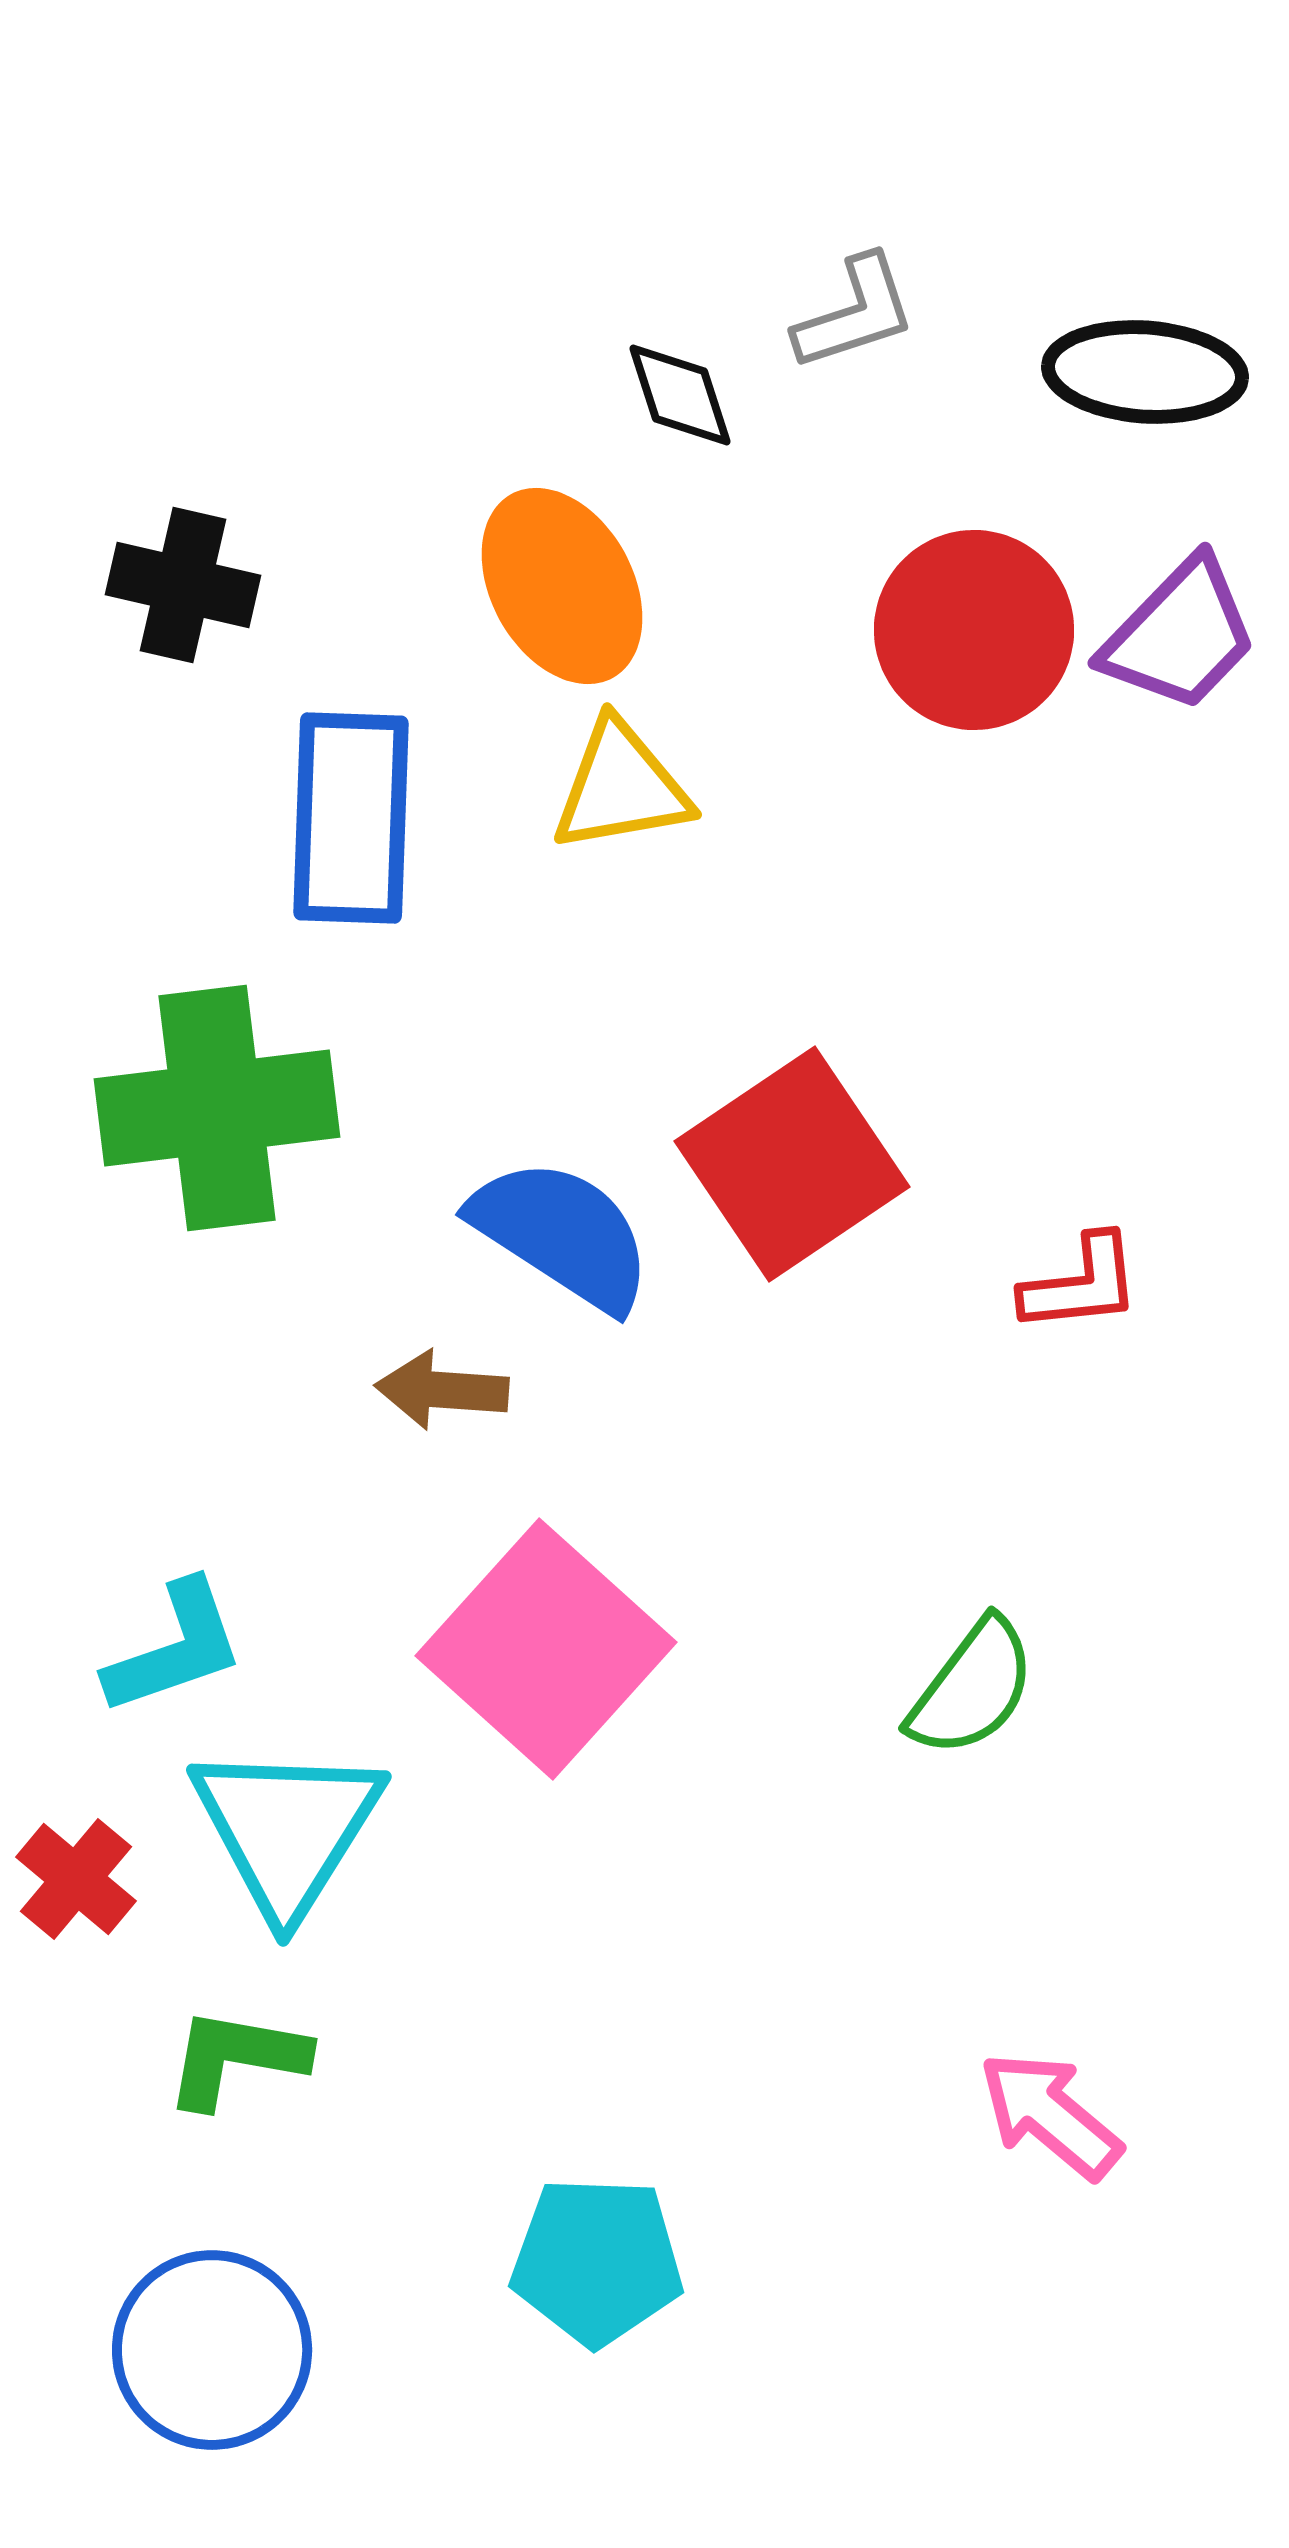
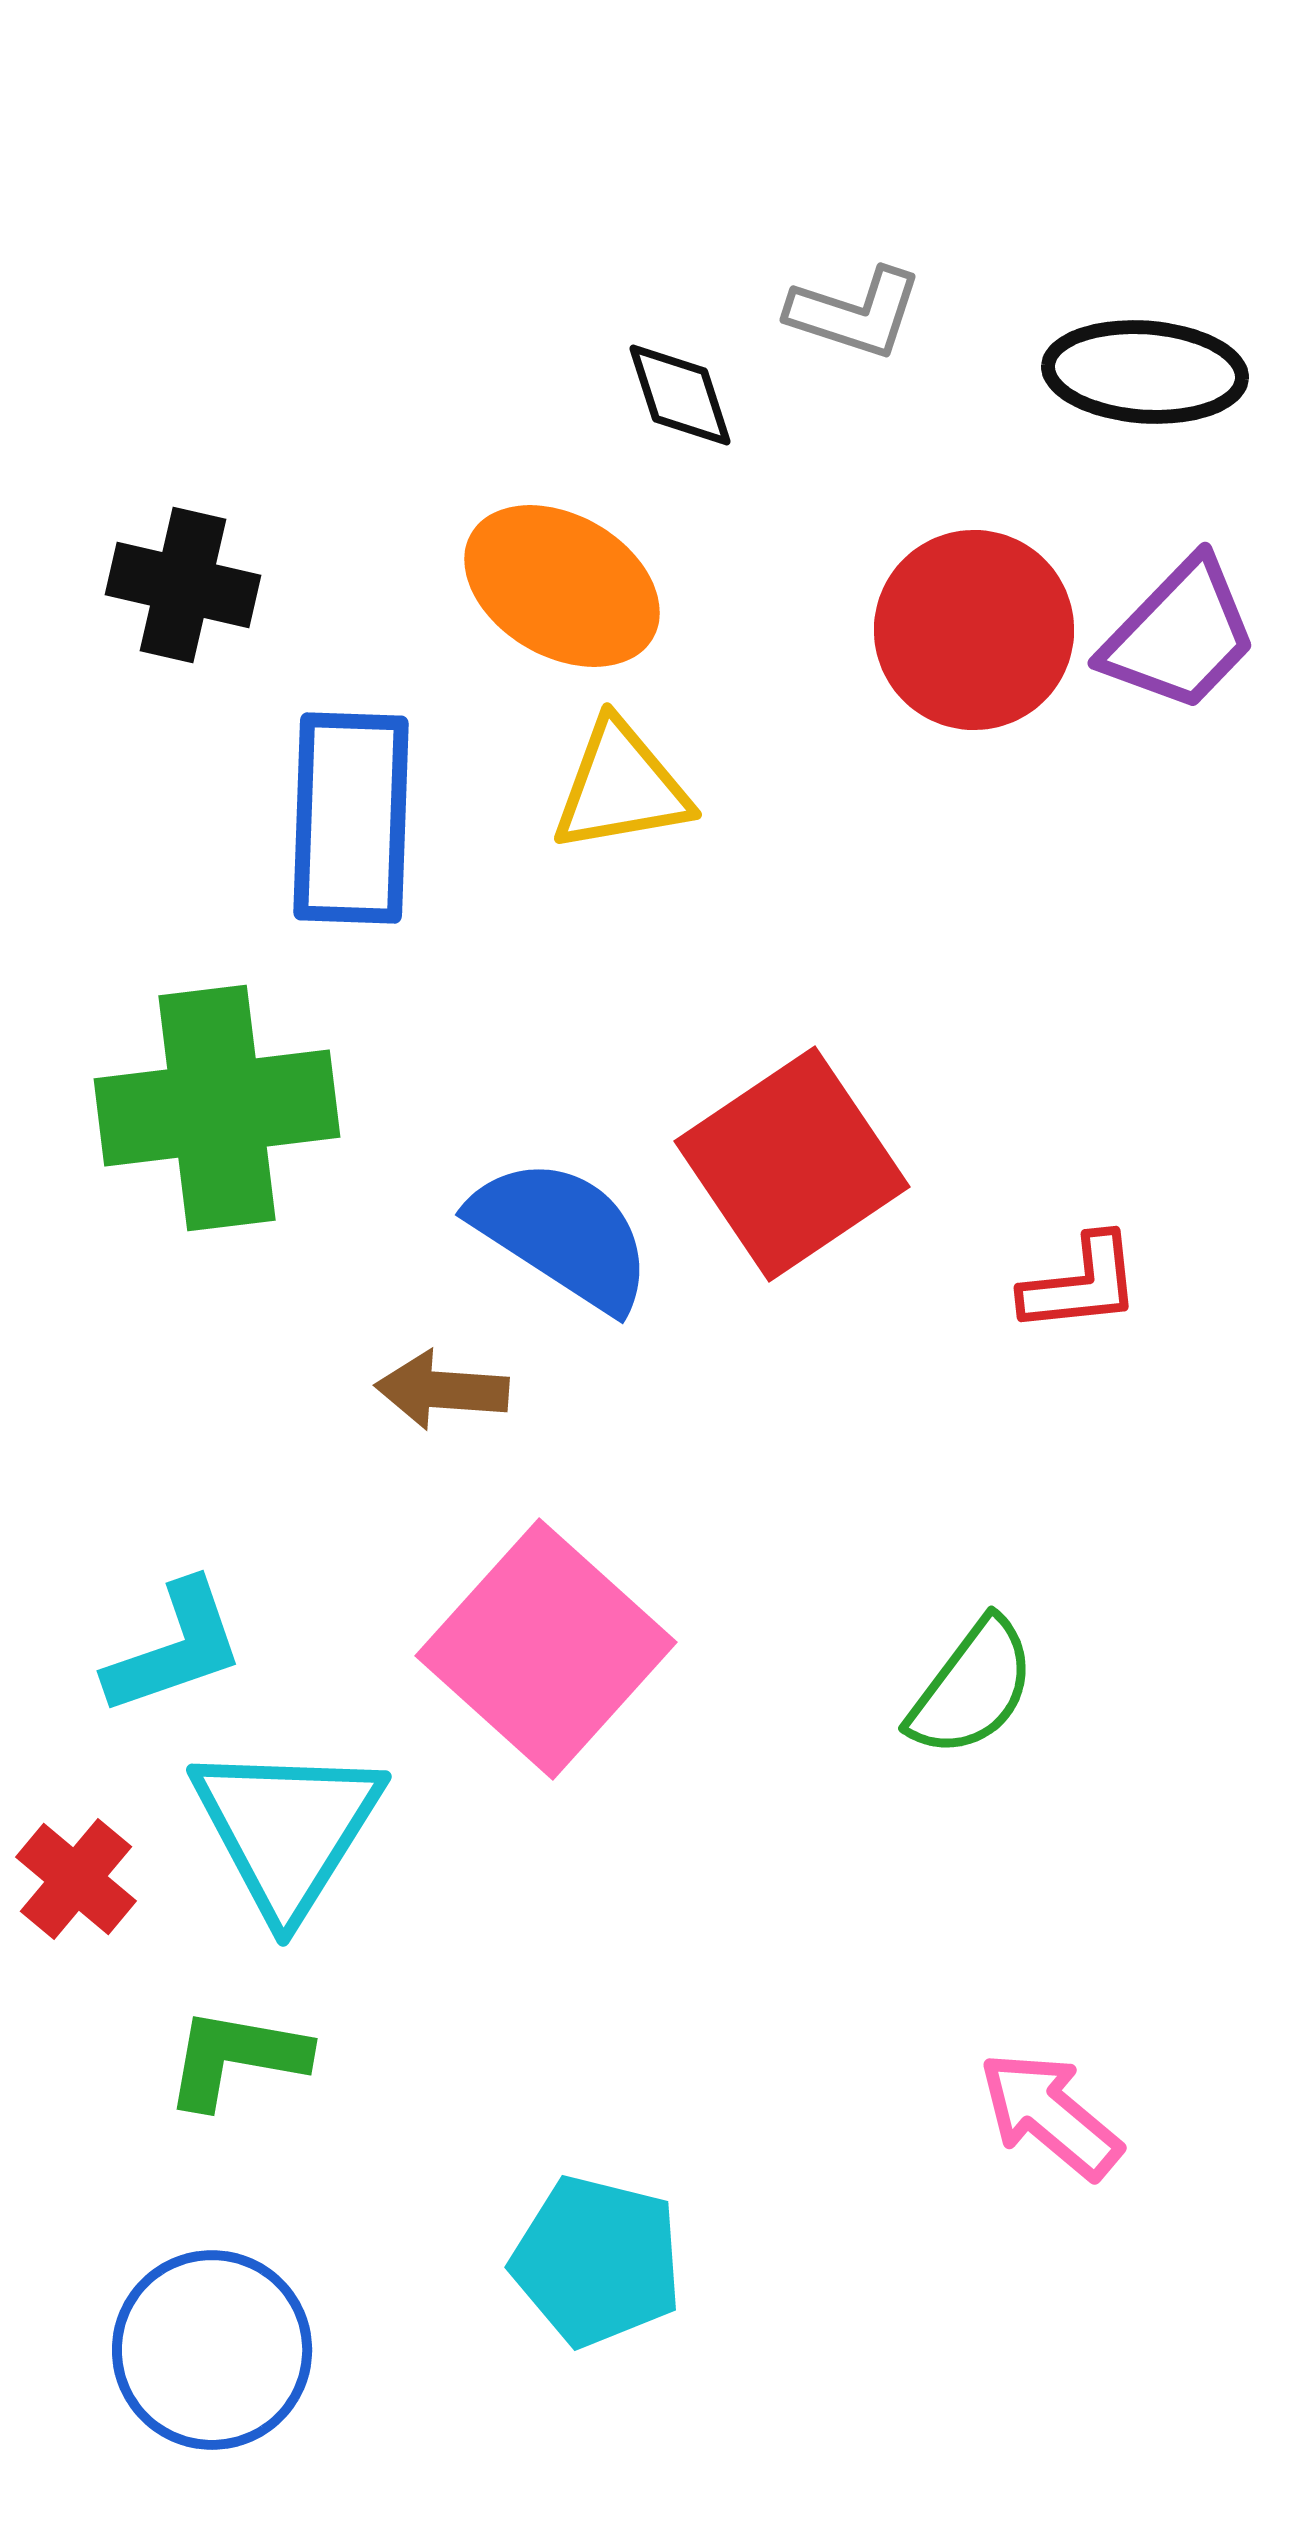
gray L-shape: rotated 36 degrees clockwise
orange ellipse: rotated 31 degrees counterclockwise
cyan pentagon: rotated 12 degrees clockwise
